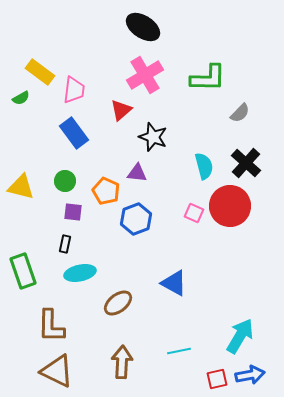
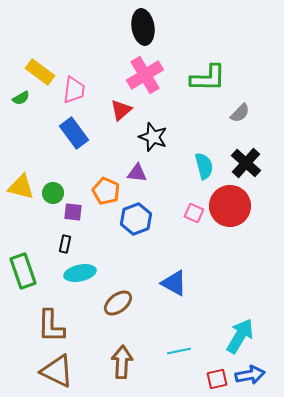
black ellipse: rotated 48 degrees clockwise
green circle: moved 12 px left, 12 px down
